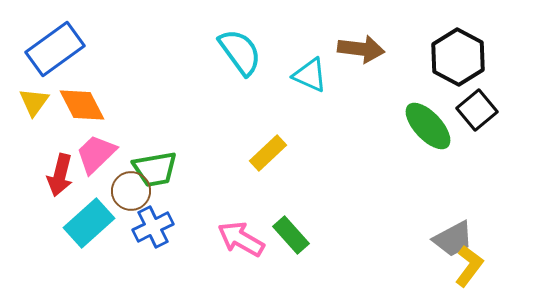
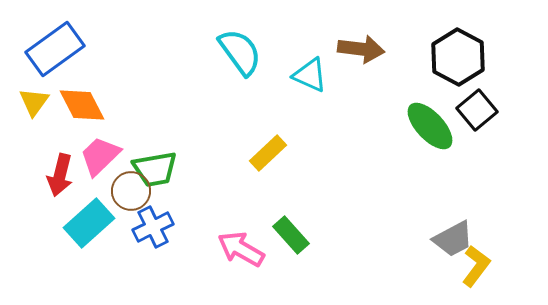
green ellipse: moved 2 px right
pink trapezoid: moved 4 px right, 2 px down
pink arrow: moved 10 px down
yellow L-shape: moved 7 px right
